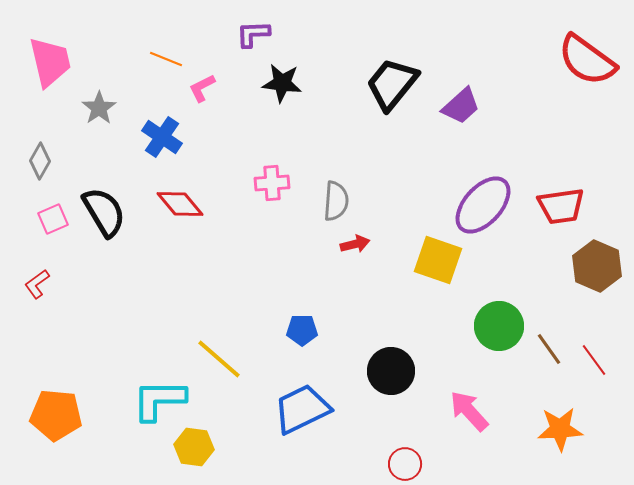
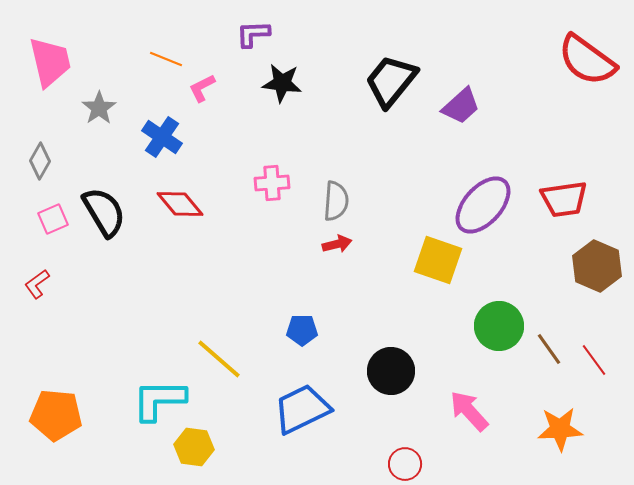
black trapezoid: moved 1 px left, 3 px up
red trapezoid: moved 3 px right, 7 px up
red arrow: moved 18 px left
